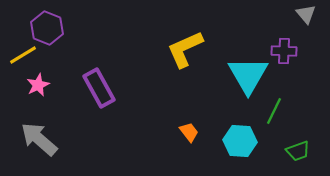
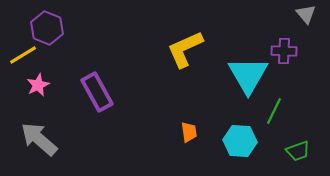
purple rectangle: moved 2 px left, 4 px down
orange trapezoid: rotated 30 degrees clockwise
